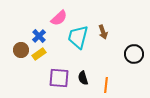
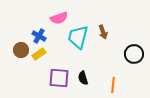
pink semicircle: rotated 24 degrees clockwise
blue cross: rotated 16 degrees counterclockwise
orange line: moved 7 px right
